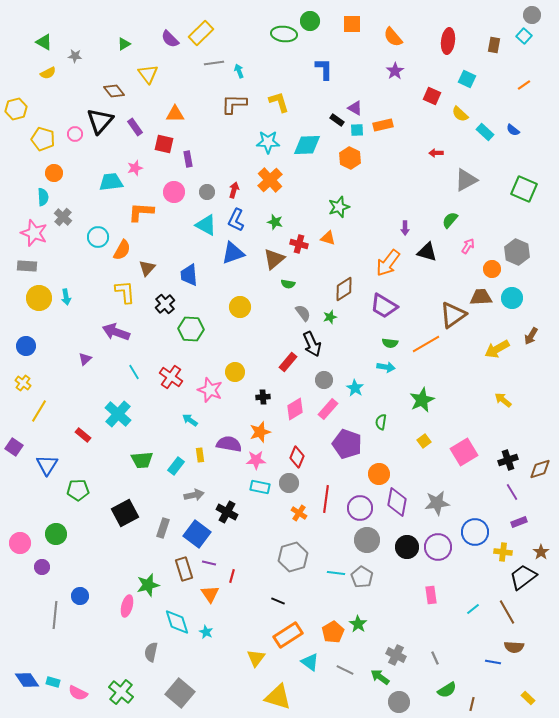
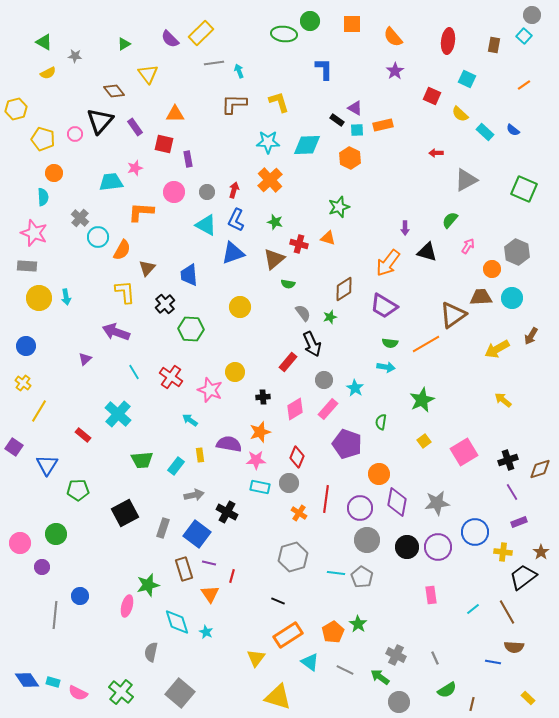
gray cross at (63, 217): moved 17 px right, 1 px down
